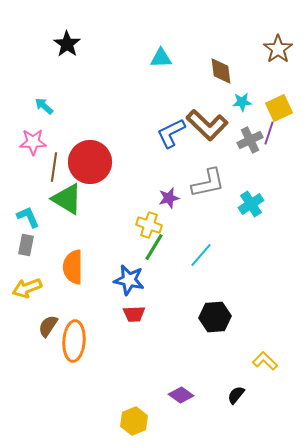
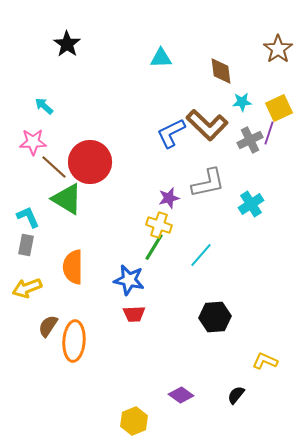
brown line: rotated 56 degrees counterclockwise
yellow cross: moved 10 px right
yellow L-shape: rotated 20 degrees counterclockwise
